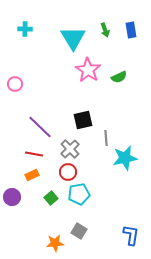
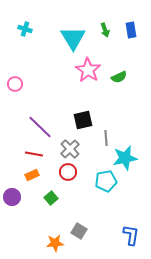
cyan cross: rotated 16 degrees clockwise
cyan pentagon: moved 27 px right, 13 px up
